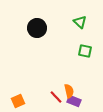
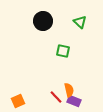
black circle: moved 6 px right, 7 px up
green square: moved 22 px left
orange semicircle: moved 1 px up
